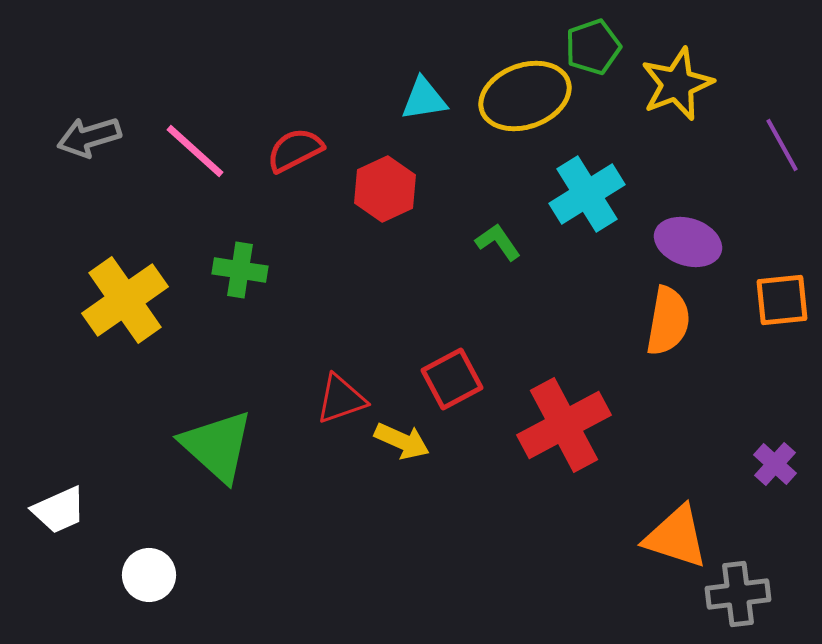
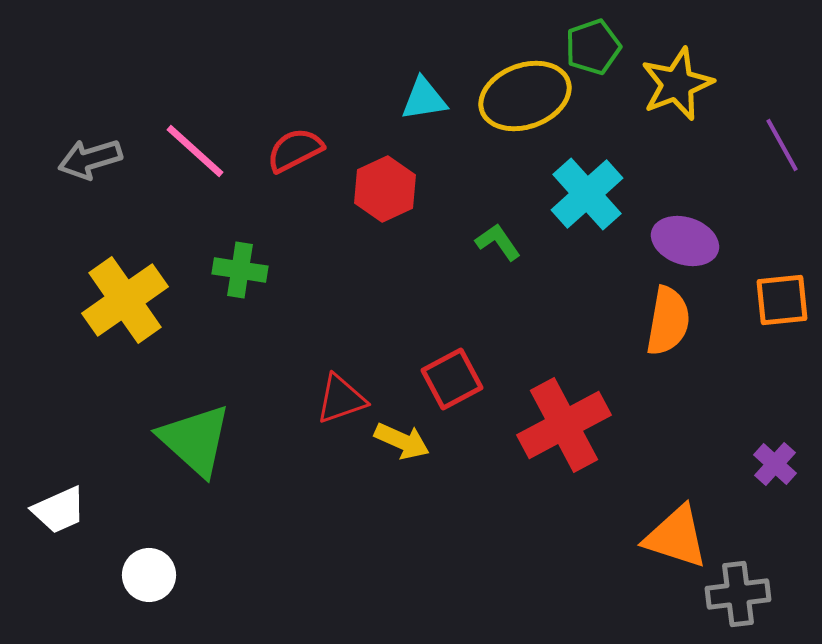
gray arrow: moved 1 px right, 22 px down
cyan cross: rotated 10 degrees counterclockwise
purple ellipse: moved 3 px left, 1 px up
green triangle: moved 22 px left, 6 px up
